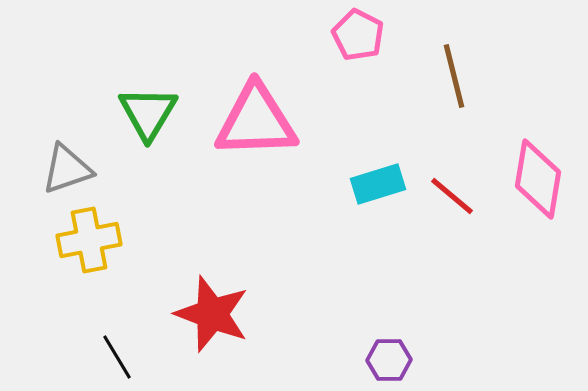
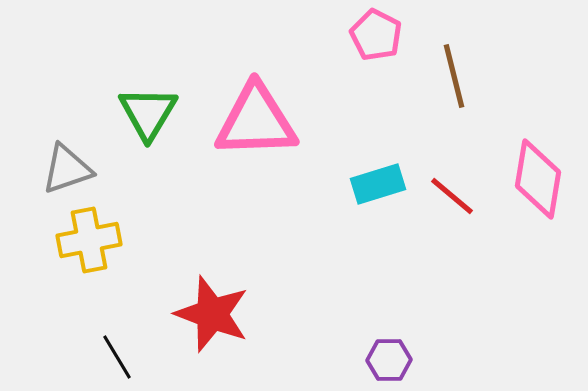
pink pentagon: moved 18 px right
